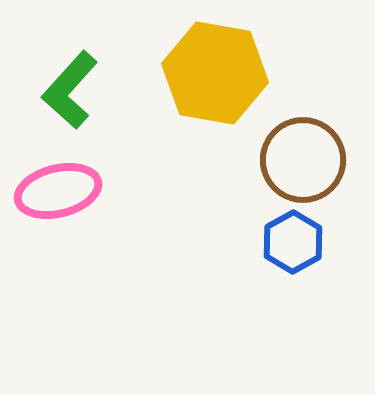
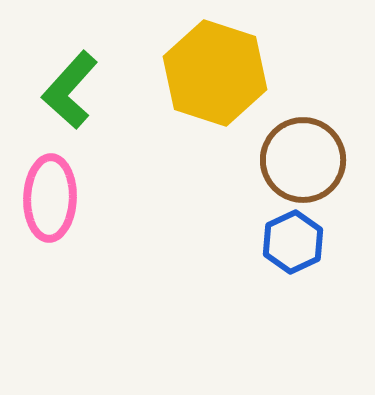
yellow hexagon: rotated 8 degrees clockwise
pink ellipse: moved 8 px left, 7 px down; rotated 74 degrees counterclockwise
blue hexagon: rotated 4 degrees clockwise
